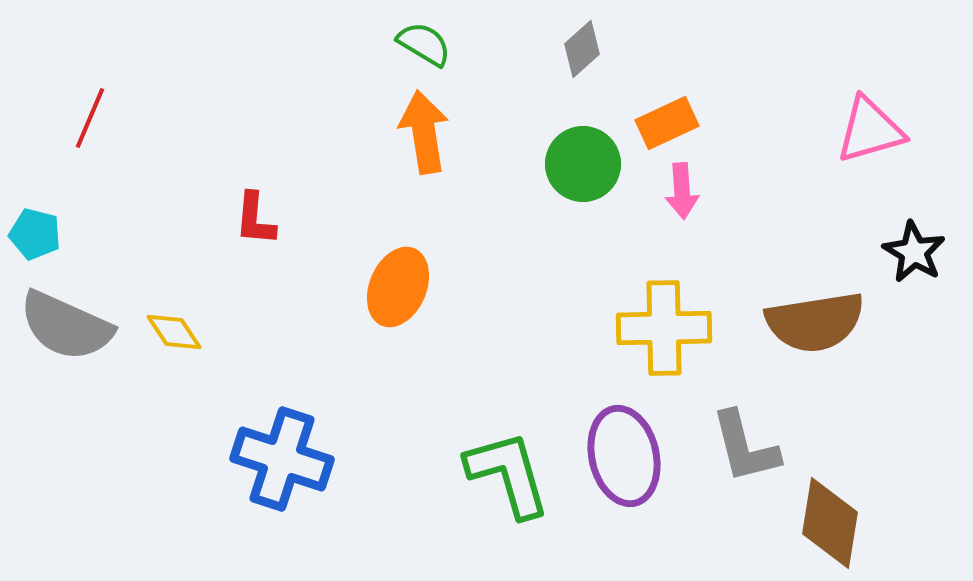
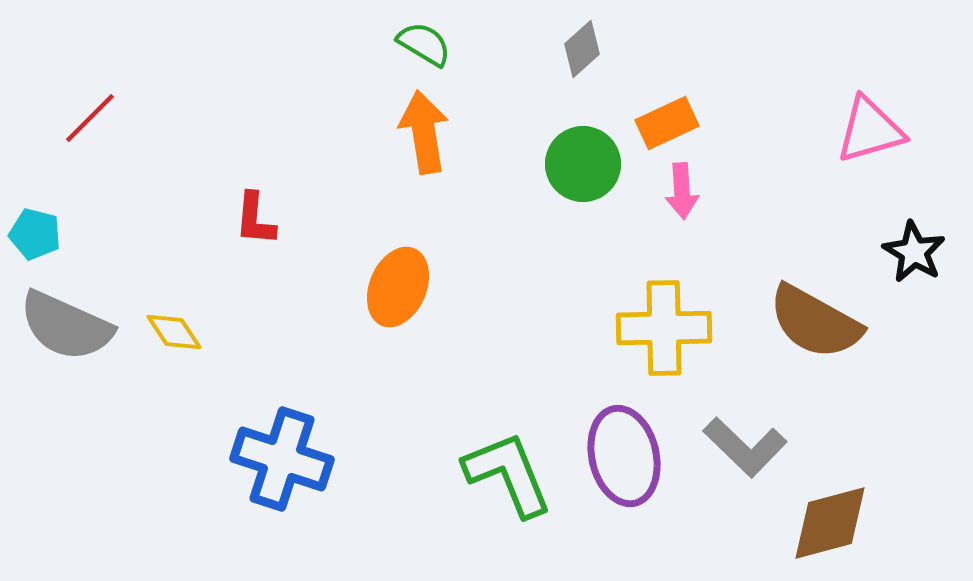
red line: rotated 22 degrees clockwise
brown semicircle: rotated 38 degrees clockwise
gray L-shape: rotated 32 degrees counterclockwise
green L-shape: rotated 6 degrees counterclockwise
brown diamond: rotated 66 degrees clockwise
